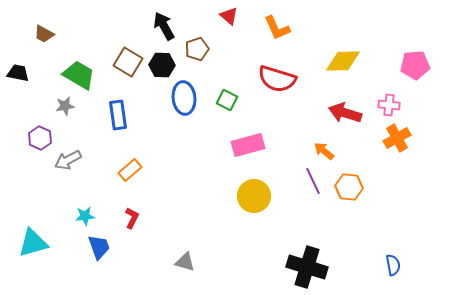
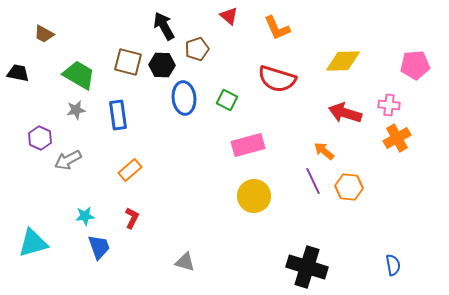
brown square: rotated 16 degrees counterclockwise
gray star: moved 11 px right, 4 px down
